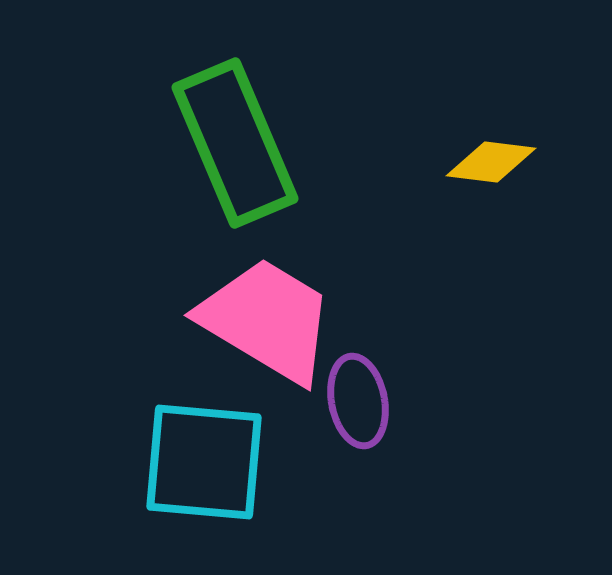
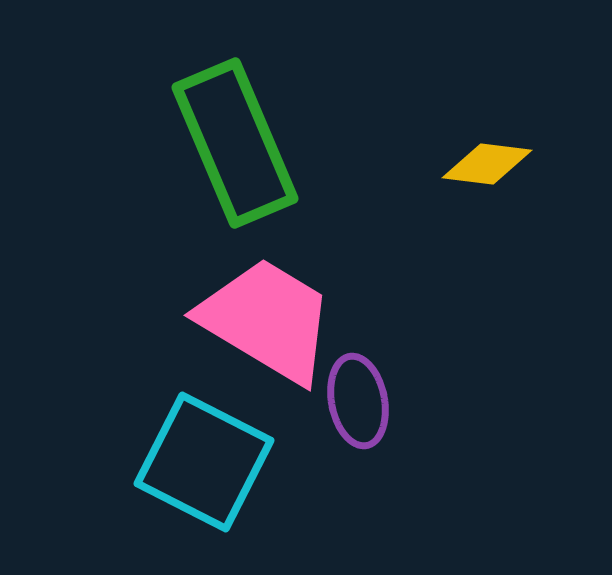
yellow diamond: moved 4 px left, 2 px down
cyan square: rotated 22 degrees clockwise
